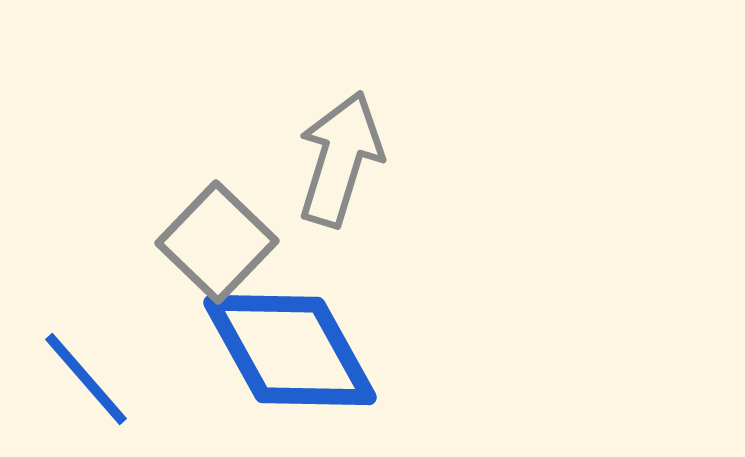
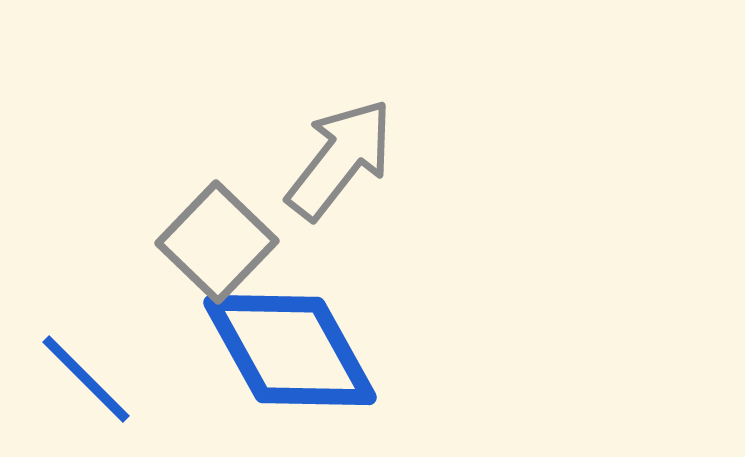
gray arrow: rotated 21 degrees clockwise
blue line: rotated 4 degrees counterclockwise
